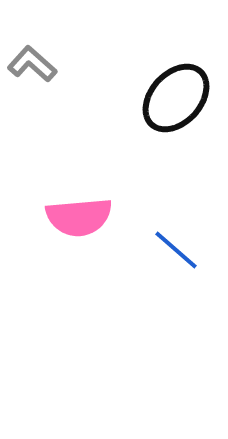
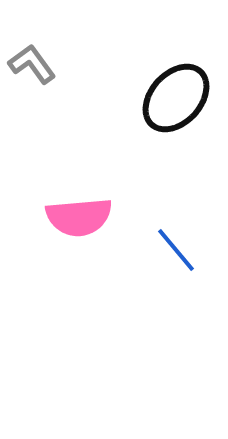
gray L-shape: rotated 12 degrees clockwise
blue line: rotated 9 degrees clockwise
